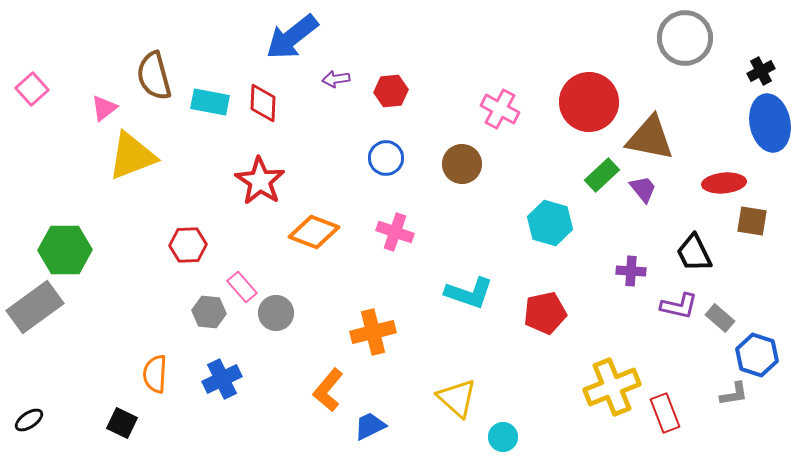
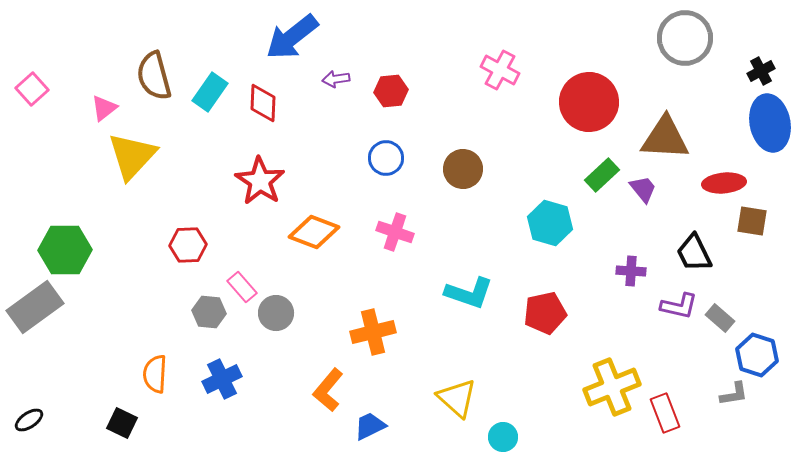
cyan rectangle at (210, 102): moved 10 px up; rotated 66 degrees counterclockwise
pink cross at (500, 109): moved 39 px up
brown triangle at (650, 138): moved 15 px right; rotated 8 degrees counterclockwise
yellow triangle at (132, 156): rotated 26 degrees counterclockwise
brown circle at (462, 164): moved 1 px right, 5 px down
